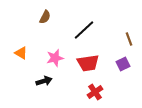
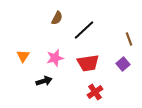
brown semicircle: moved 12 px right, 1 px down
orange triangle: moved 2 px right, 3 px down; rotated 32 degrees clockwise
purple square: rotated 16 degrees counterclockwise
